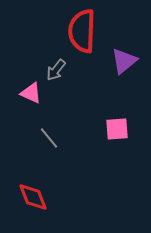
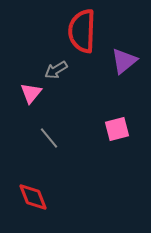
gray arrow: rotated 20 degrees clockwise
pink triangle: rotated 45 degrees clockwise
pink square: rotated 10 degrees counterclockwise
